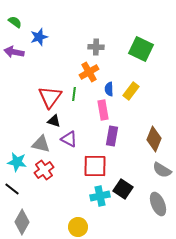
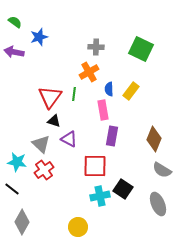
gray triangle: rotated 30 degrees clockwise
